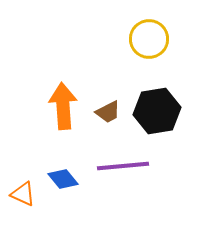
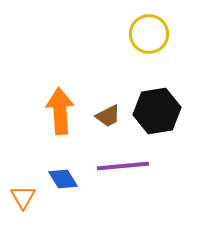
yellow circle: moved 5 px up
orange arrow: moved 3 px left, 5 px down
brown trapezoid: moved 4 px down
blue diamond: rotated 8 degrees clockwise
orange triangle: moved 3 px down; rotated 36 degrees clockwise
